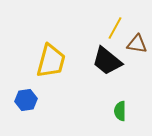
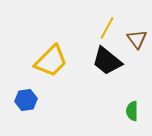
yellow line: moved 8 px left
brown triangle: moved 5 px up; rotated 45 degrees clockwise
yellow trapezoid: rotated 30 degrees clockwise
green semicircle: moved 12 px right
